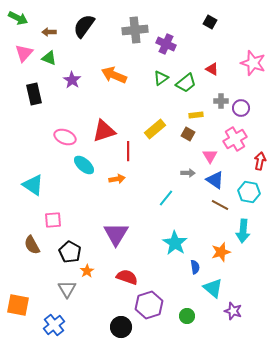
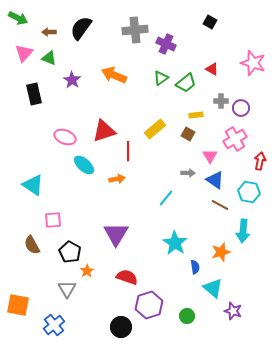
black semicircle at (84, 26): moved 3 px left, 2 px down
